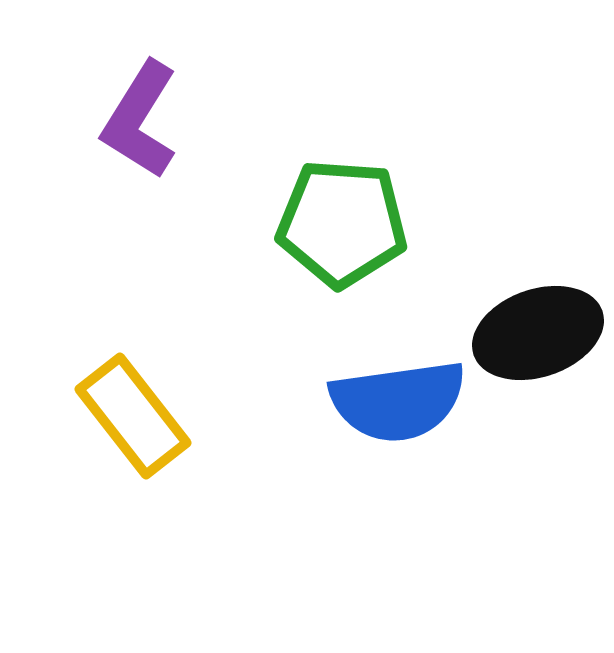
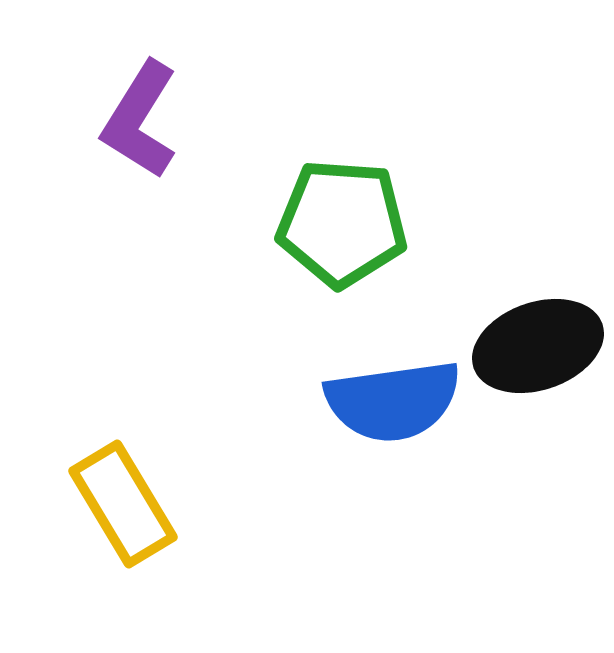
black ellipse: moved 13 px down
blue semicircle: moved 5 px left
yellow rectangle: moved 10 px left, 88 px down; rotated 7 degrees clockwise
